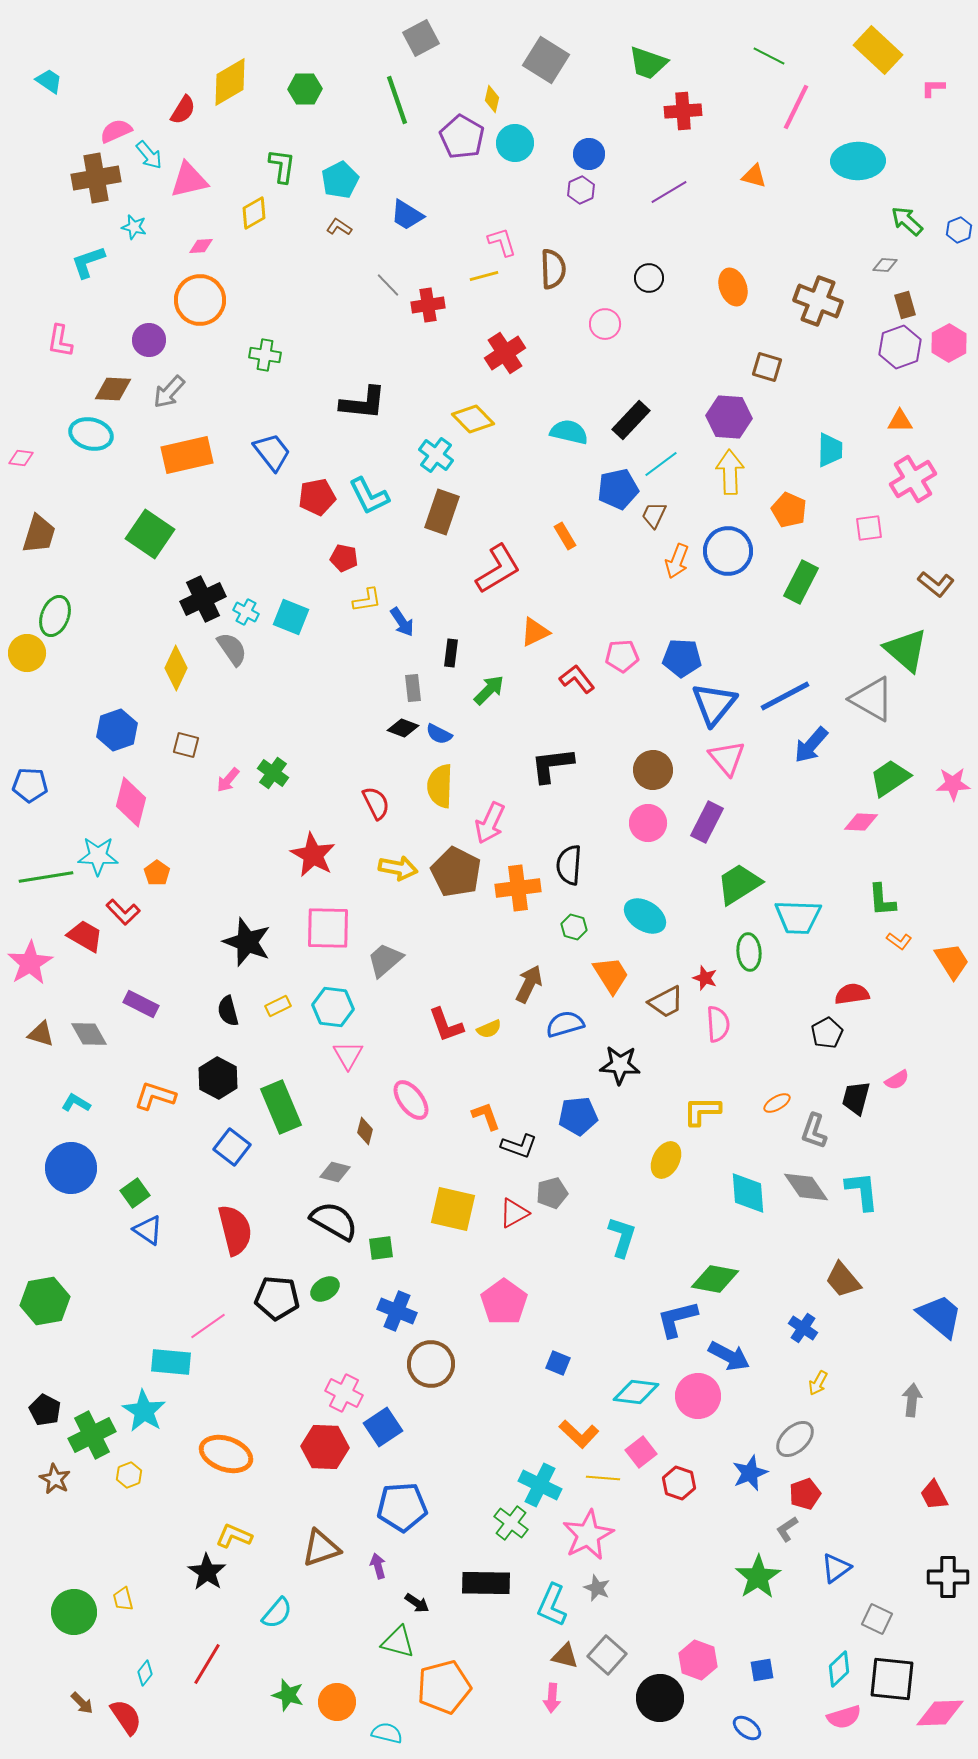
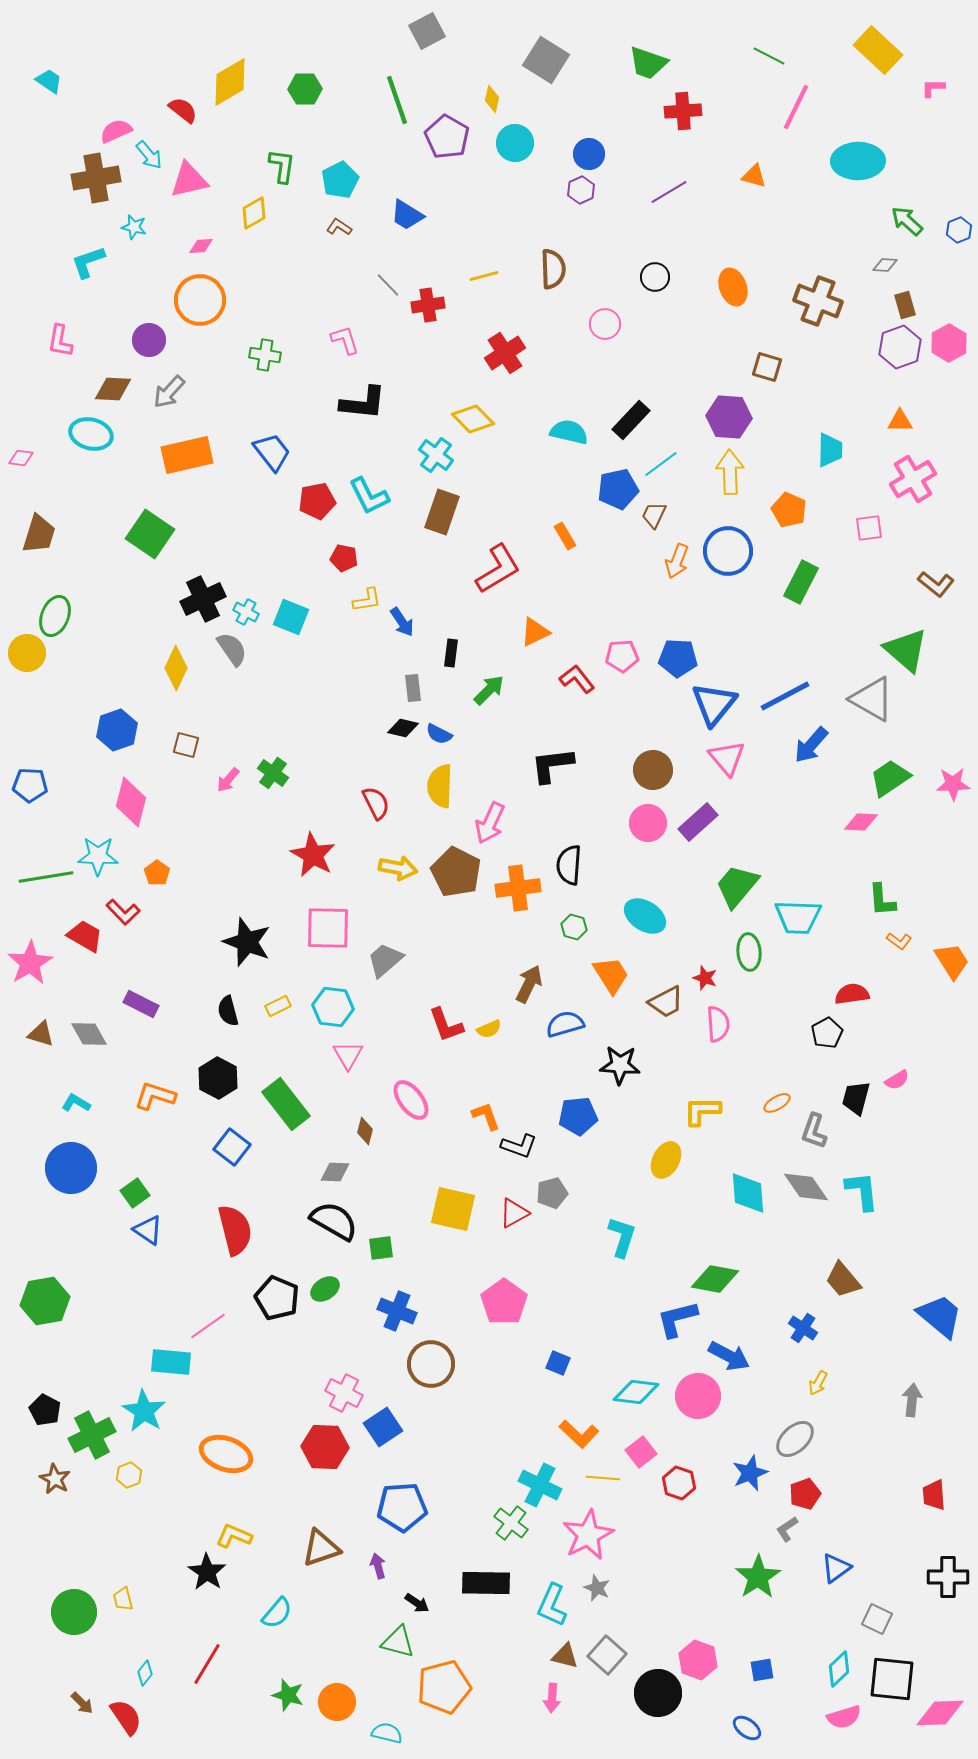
gray square at (421, 38): moved 6 px right, 7 px up
red semicircle at (183, 110): rotated 84 degrees counterclockwise
purple pentagon at (462, 137): moved 15 px left
pink L-shape at (502, 242): moved 157 px left, 98 px down
black circle at (649, 278): moved 6 px right, 1 px up
red pentagon at (317, 497): moved 4 px down
blue pentagon at (682, 658): moved 4 px left
black diamond at (403, 728): rotated 8 degrees counterclockwise
purple rectangle at (707, 822): moved 9 px left; rotated 21 degrees clockwise
green trapezoid at (739, 884): moved 2 px left, 2 px down; rotated 18 degrees counterclockwise
green rectangle at (281, 1107): moved 5 px right, 3 px up; rotated 15 degrees counterclockwise
gray diamond at (335, 1172): rotated 12 degrees counterclockwise
black pentagon at (277, 1298): rotated 18 degrees clockwise
red trapezoid at (934, 1495): rotated 24 degrees clockwise
black circle at (660, 1698): moved 2 px left, 5 px up
